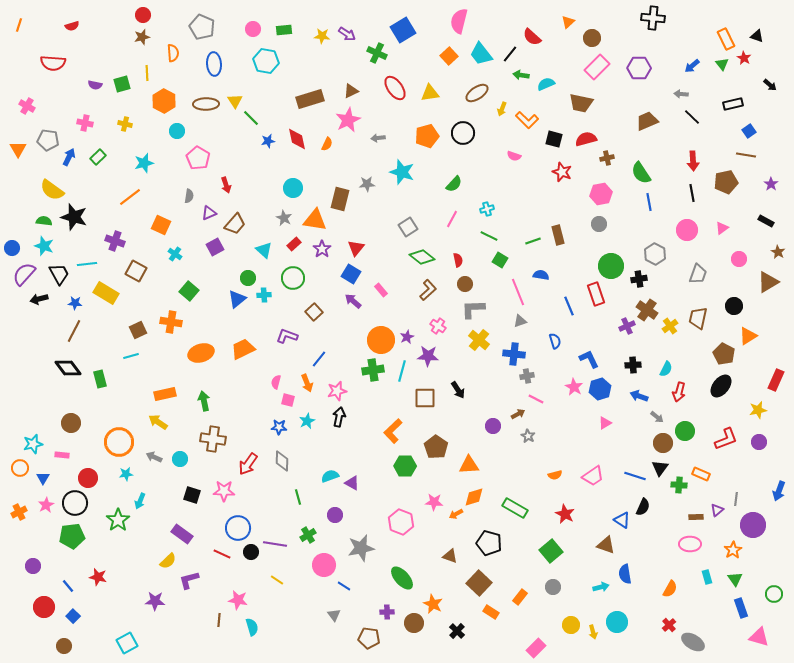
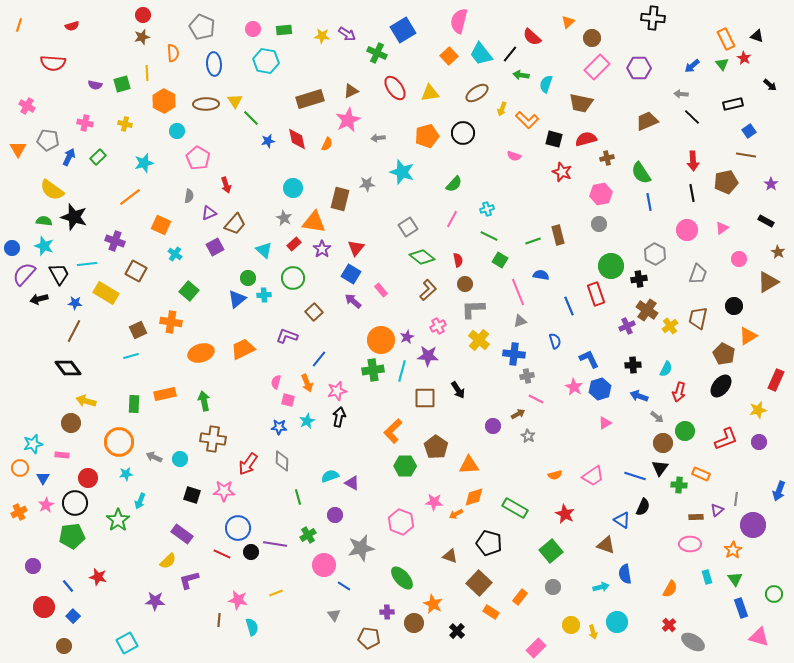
cyan semicircle at (546, 84): rotated 48 degrees counterclockwise
orange triangle at (315, 220): moved 1 px left, 2 px down
pink cross at (438, 326): rotated 28 degrees clockwise
green rectangle at (100, 379): moved 34 px right, 25 px down; rotated 18 degrees clockwise
yellow arrow at (158, 422): moved 72 px left, 21 px up; rotated 18 degrees counterclockwise
yellow line at (277, 580): moved 1 px left, 13 px down; rotated 56 degrees counterclockwise
